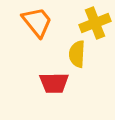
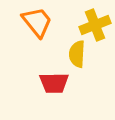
yellow cross: moved 2 px down
